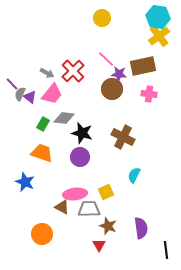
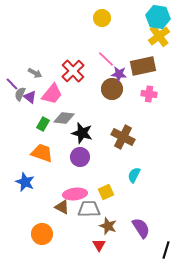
gray arrow: moved 12 px left
purple semicircle: rotated 25 degrees counterclockwise
black line: rotated 24 degrees clockwise
